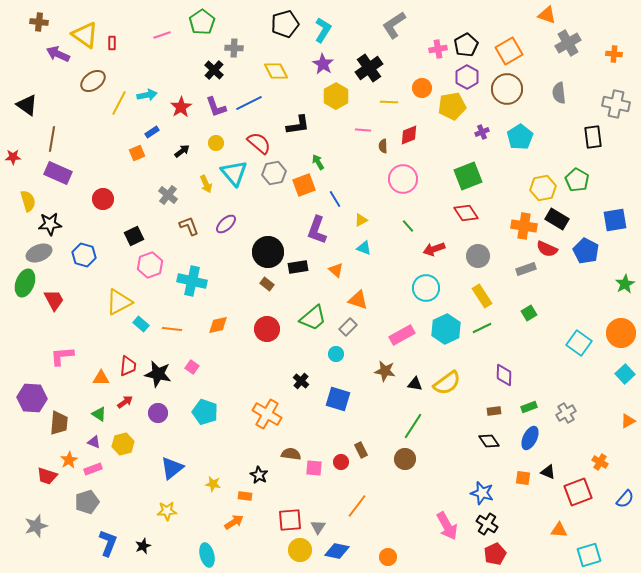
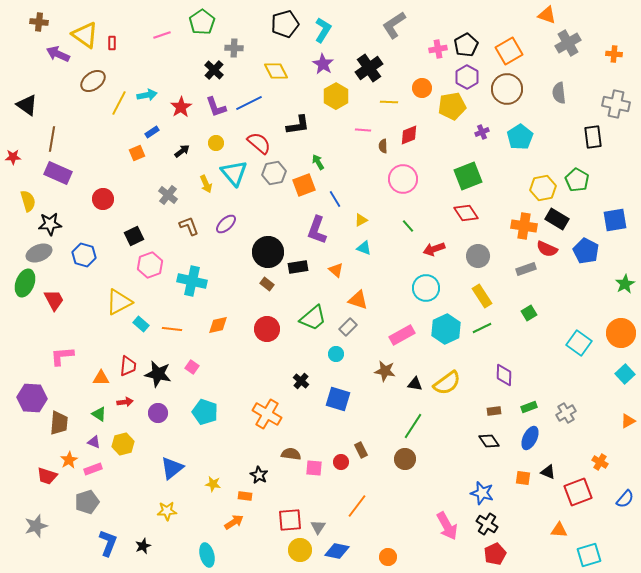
red arrow at (125, 402): rotated 28 degrees clockwise
